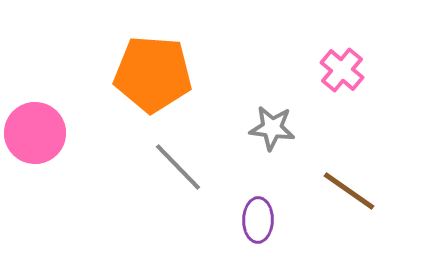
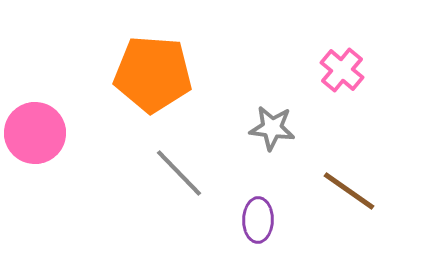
gray line: moved 1 px right, 6 px down
